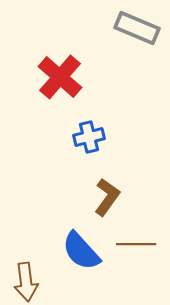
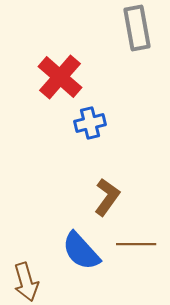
gray rectangle: rotated 57 degrees clockwise
blue cross: moved 1 px right, 14 px up
brown arrow: rotated 9 degrees counterclockwise
